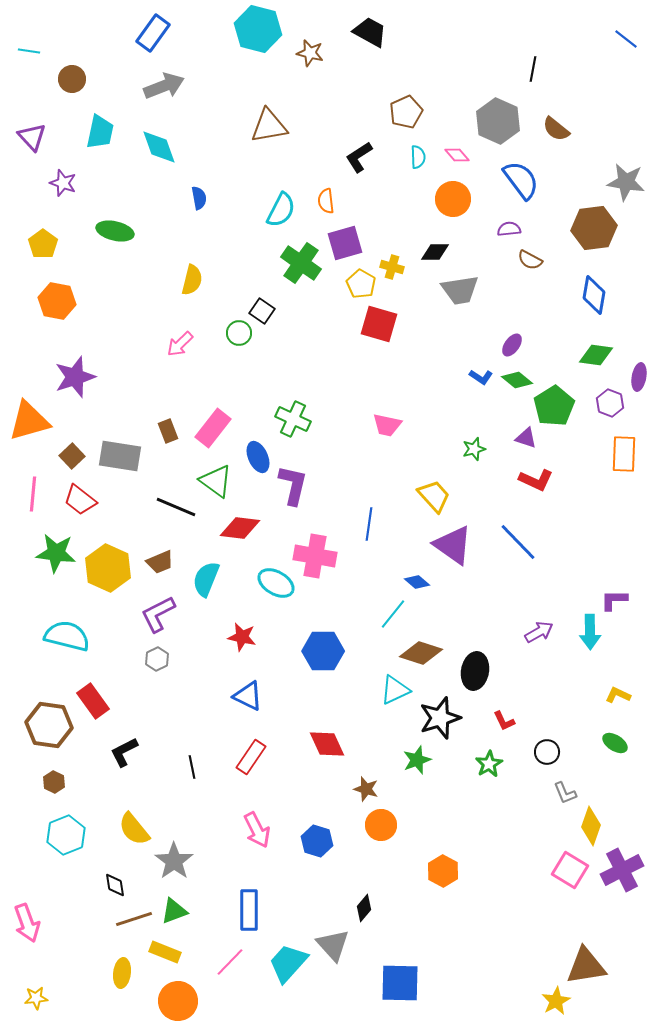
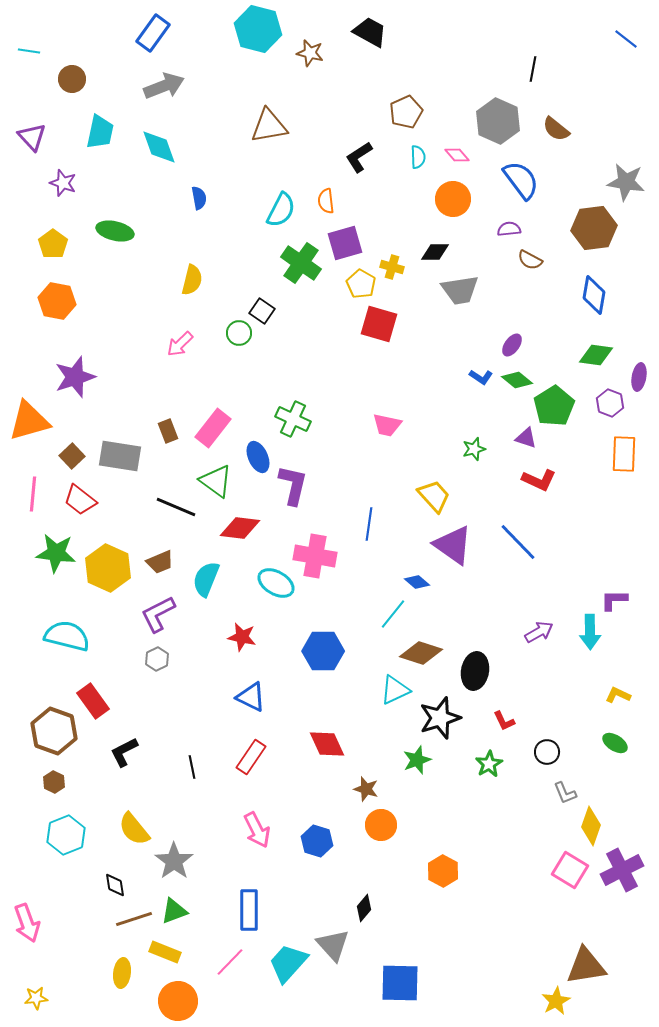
yellow pentagon at (43, 244): moved 10 px right
red L-shape at (536, 480): moved 3 px right
blue triangle at (248, 696): moved 3 px right, 1 px down
brown hexagon at (49, 725): moved 5 px right, 6 px down; rotated 12 degrees clockwise
